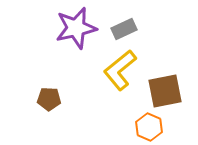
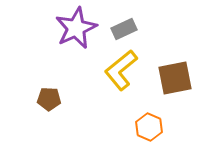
purple star: rotated 12 degrees counterclockwise
yellow L-shape: moved 1 px right
brown square: moved 10 px right, 13 px up
